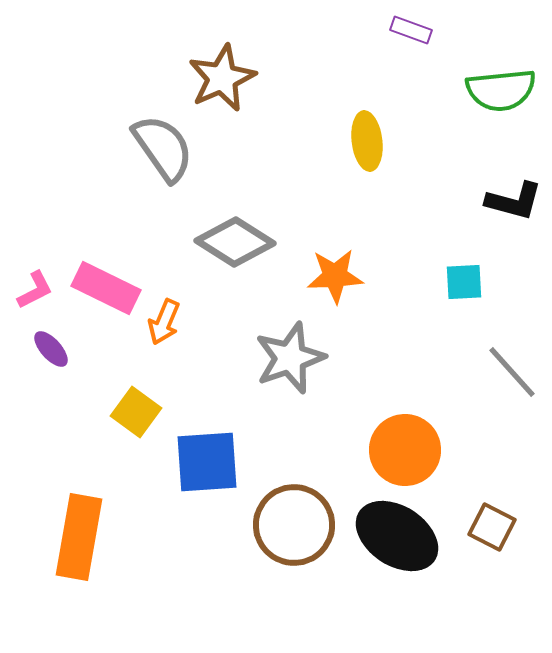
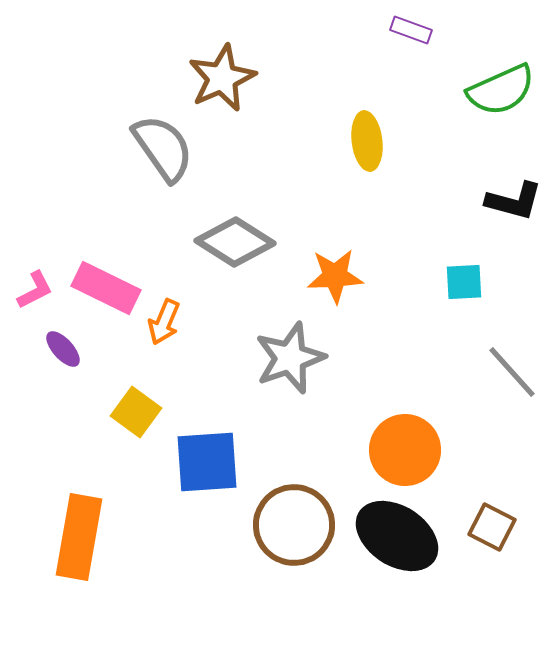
green semicircle: rotated 18 degrees counterclockwise
purple ellipse: moved 12 px right
